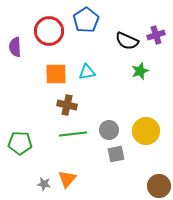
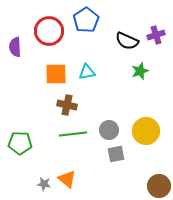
orange triangle: rotated 30 degrees counterclockwise
